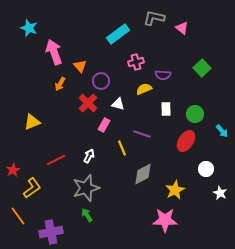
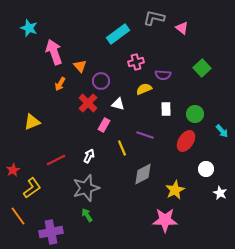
purple line: moved 3 px right, 1 px down
